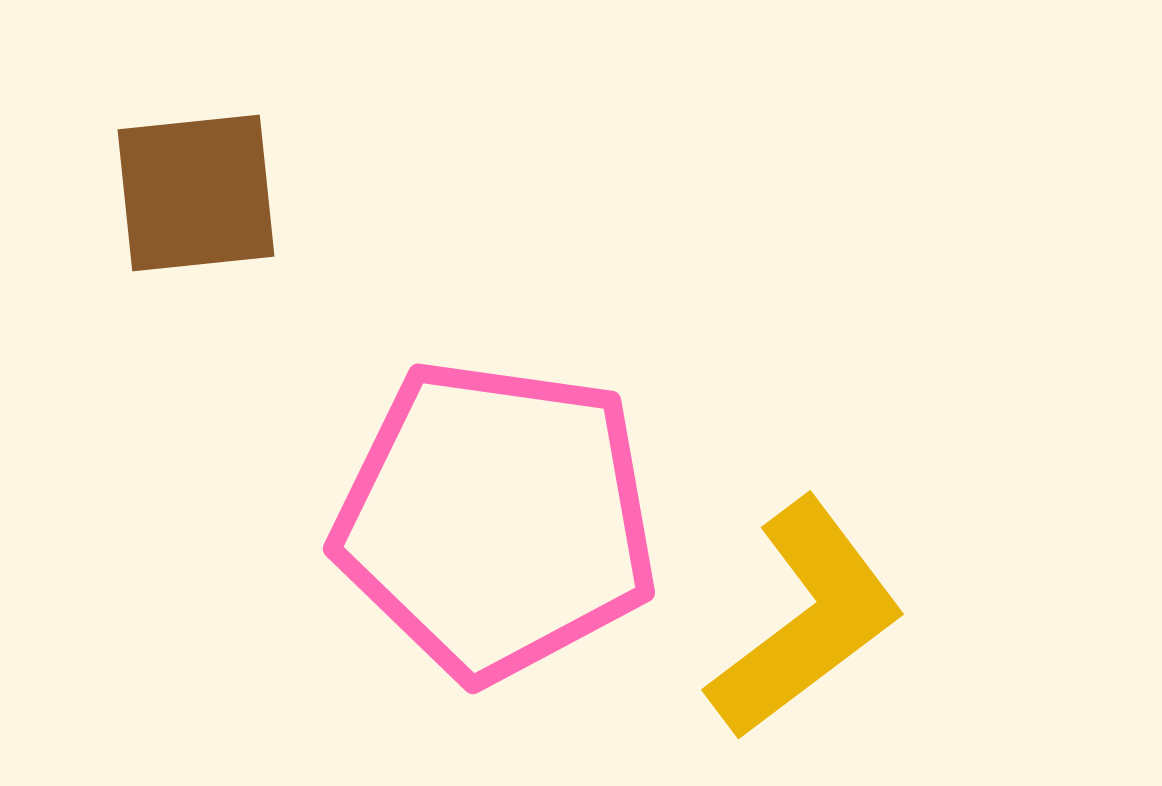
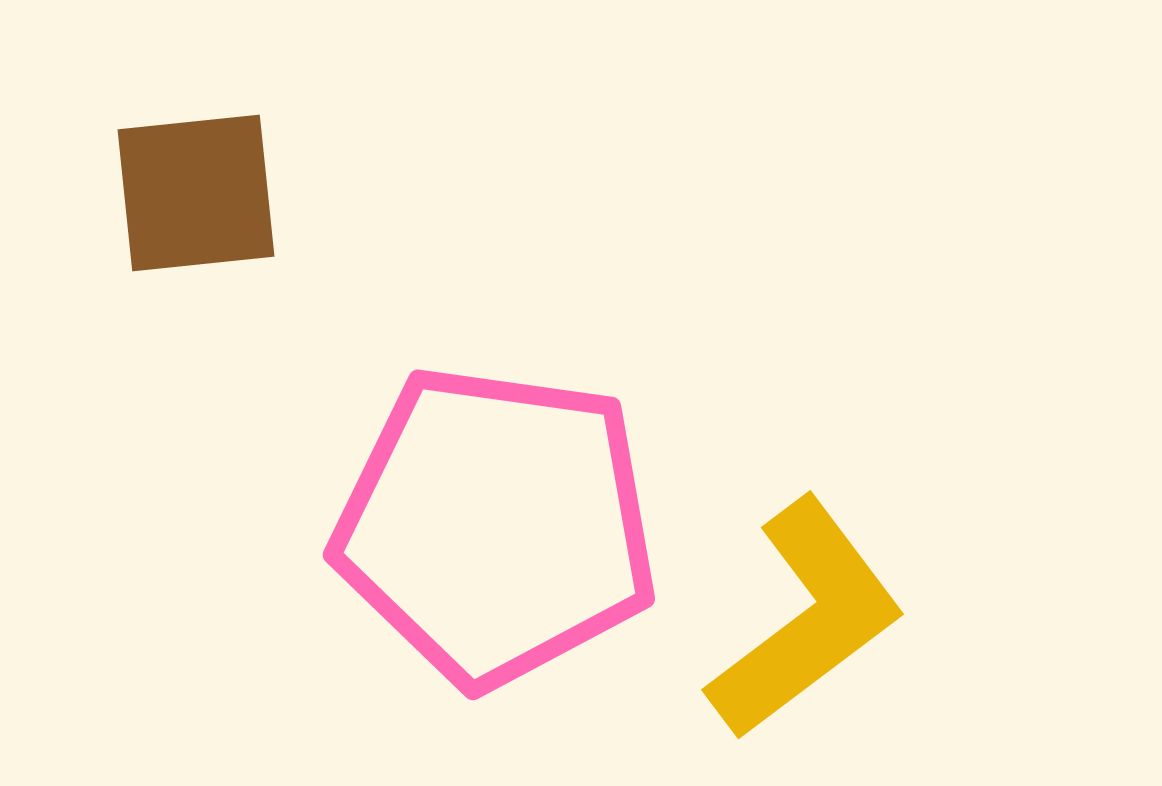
pink pentagon: moved 6 px down
